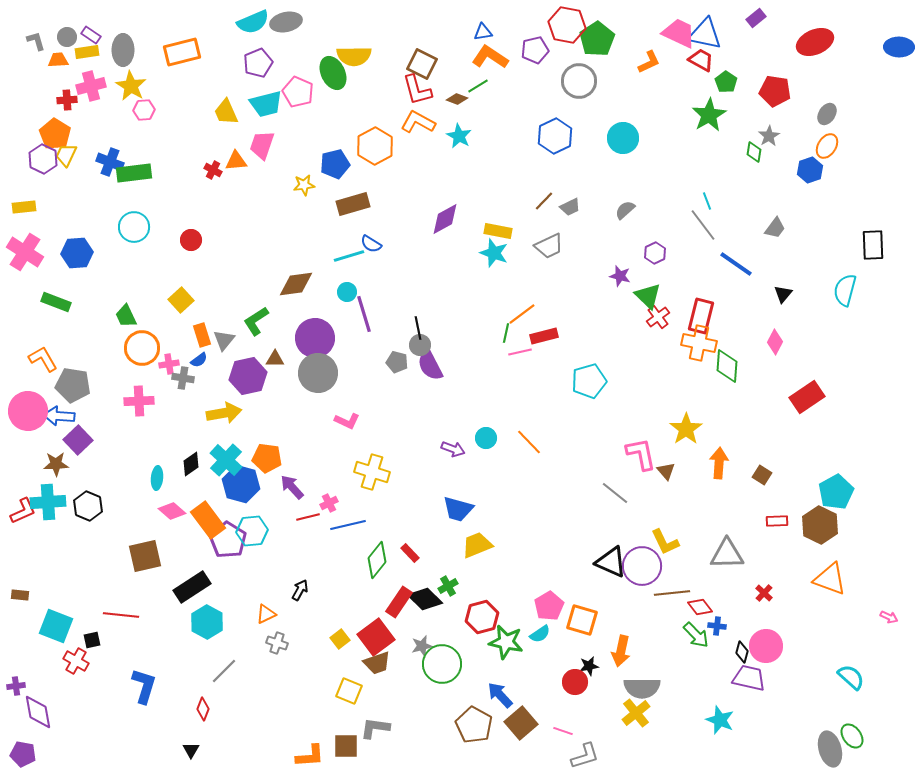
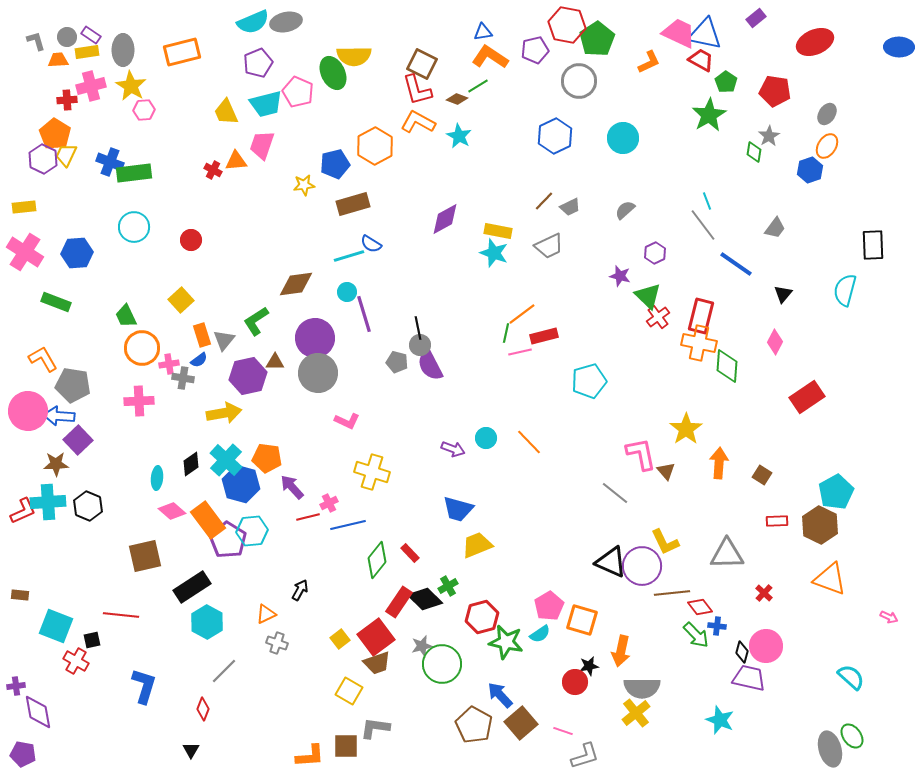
brown triangle at (275, 359): moved 3 px down
yellow square at (349, 691): rotated 8 degrees clockwise
